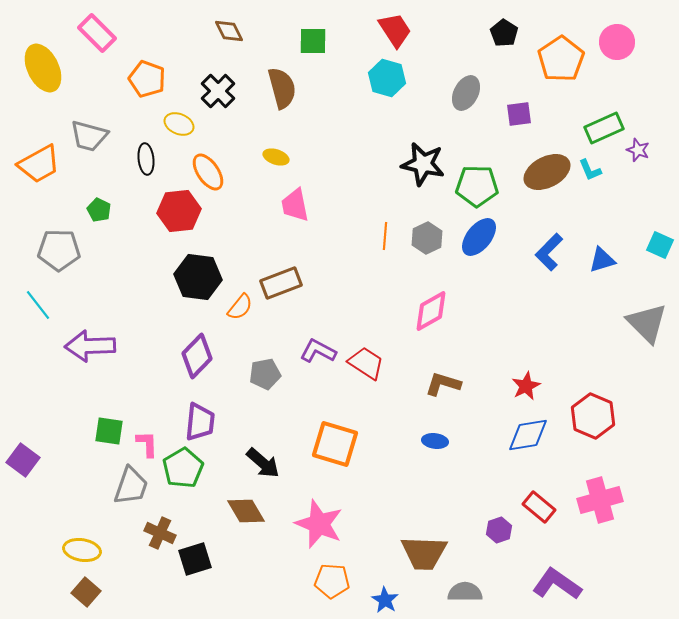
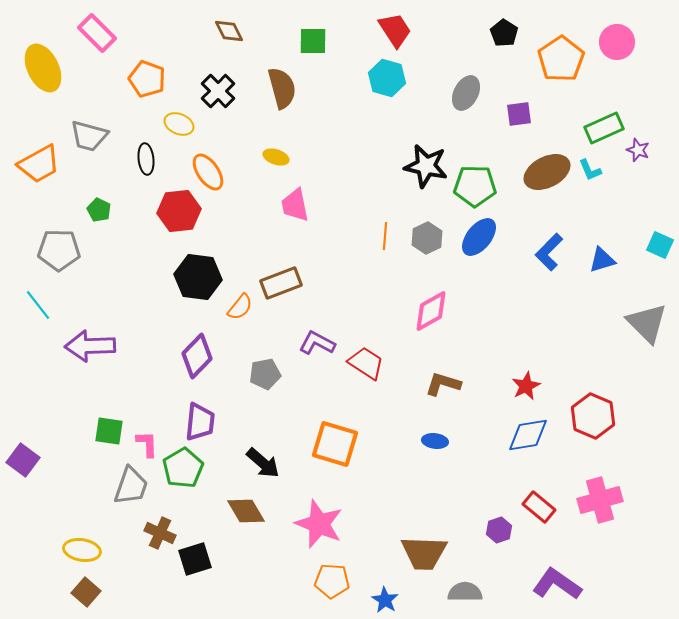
black star at (423, 164): moved 3 px right, 2 px down
green pentagon at (477, 186): moved 2 px left
purple L-shape at (318, 351): moved 1 px left, 8 px up
